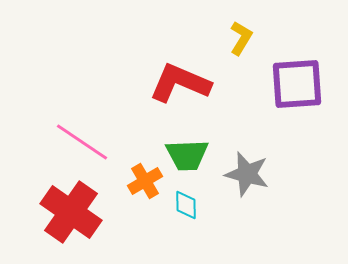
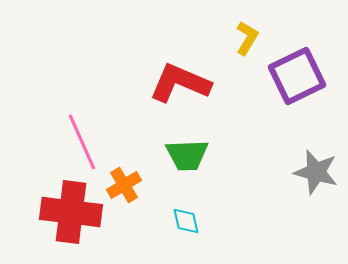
yellow L-shape: moved 6 px right
purple square: moved 8 px up; rotated 22 degrees counterclockwise
pink line: rotated 32 degrees clockwise
gray star: moved 69 px right, 2 px up
orange cross: moved 21 px left, 4 px down
cyan diamond: moved 16 px down; rotated 12 degrees counterclockwise
red cross: rotated 28 degrees counterclockwise
